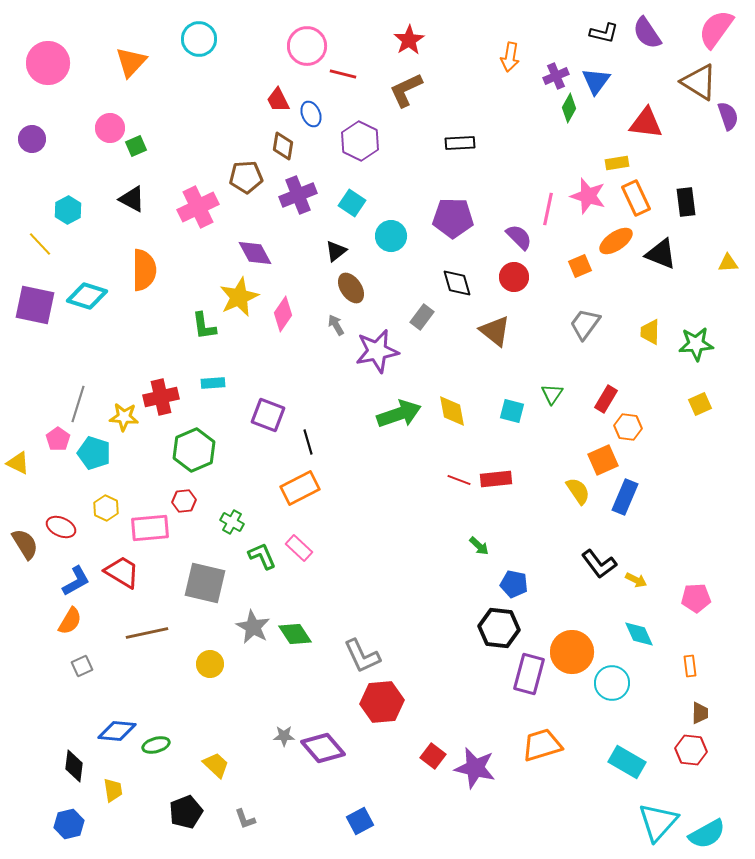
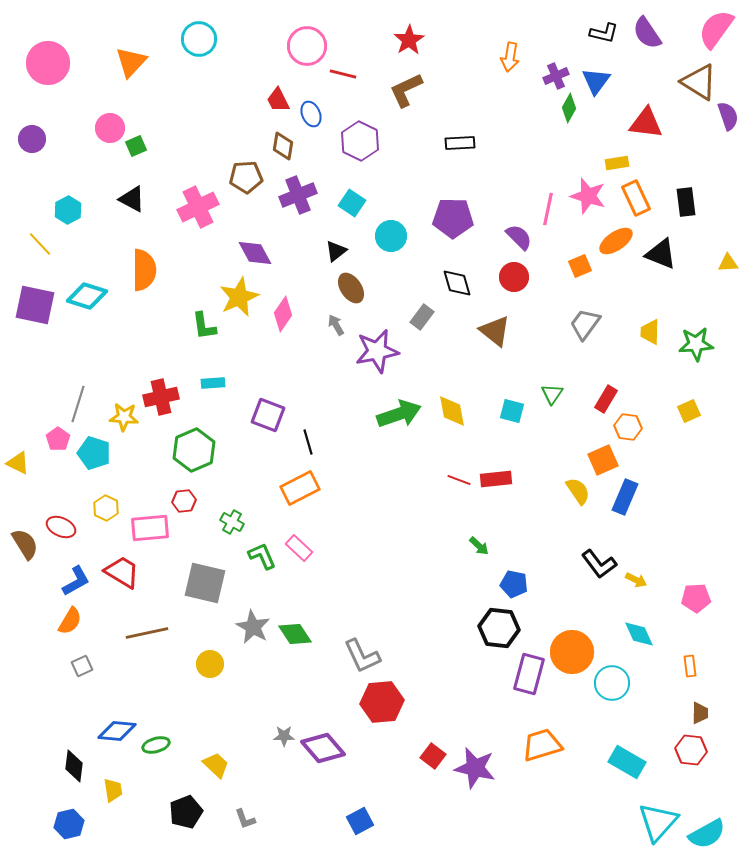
yellow square at (700, 404): moved 11 px left, 7 px down
